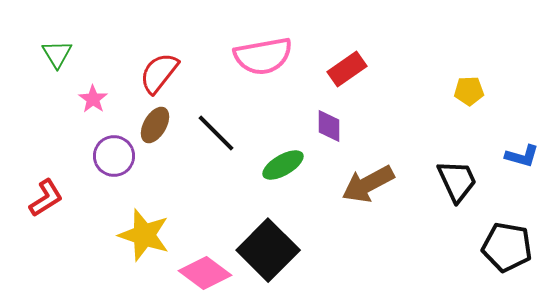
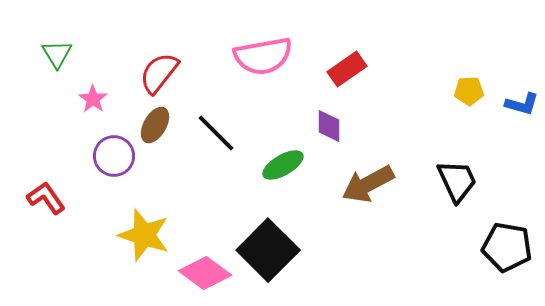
blue L-shape: moved 52 px up
red L-shape: rotated 93 degrees counterclockwise
